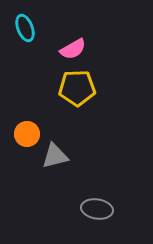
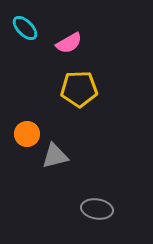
cyan ellipse: rotated 24 degrees counterclockwise
pink semicircle: moved 4 px left, 6 px up
yellow pentagon: moved 2 px right, 1 px down
